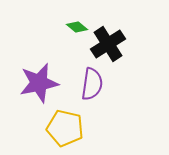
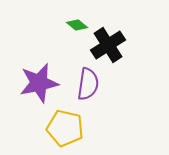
green diamond: moved 2 px up
black cross: moved 1 px down
purple semicircle: moved 4 px left
